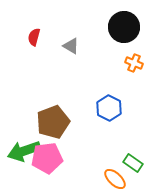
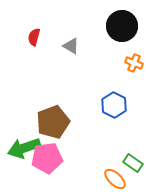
black circle: moved 2 px left, 1 px up
blue hexagon: moved 5 px right, 3 px up
green arrow: moved 3 px up
